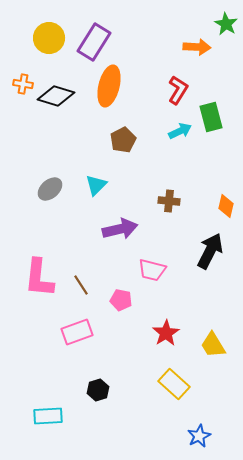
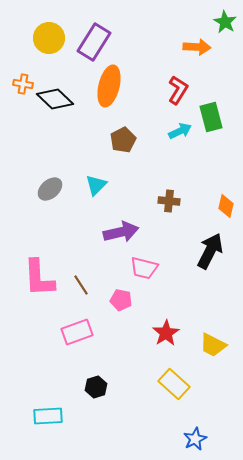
green star: moved 1 px left, 2 px up
black diamond: moved 1 px left, 3 px down; rotated 27 degrees clockwise
purple arrow: moved 1 px right, 3 px down
pink trapezoid: moved 8 px left, 2 px up
pink L-shape: rotated 9 degrees counterclockwise
yellow trapezoid: rotated 32 degrees counterclockwise
black hexagon: moved 2 px left, 3 px up
blue star: moved 4 px left, 3 px down
